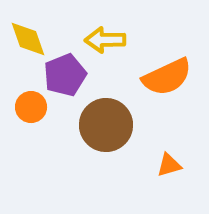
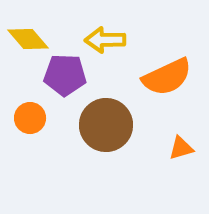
yellow diamond: rotated 21 degrees counterclockwise
purple pentagon: rotated 24 degrees clockwise
orange circle: moved 1 px left, 11 px down
orange triangle: moved 12 px right, 17 px up
